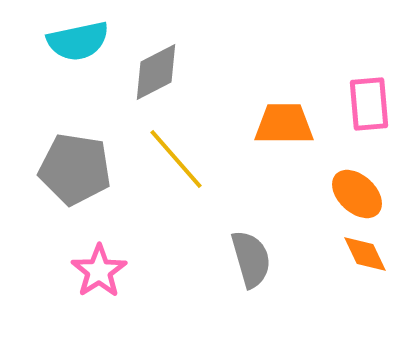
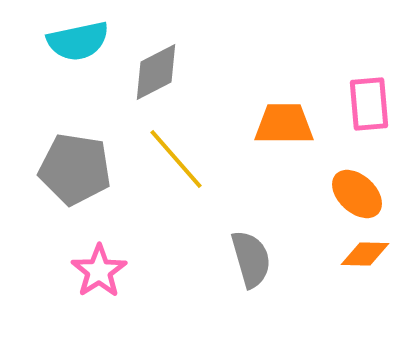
orange diamond: rotated 63 degrees counterclockwise
